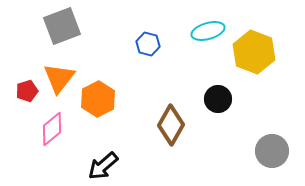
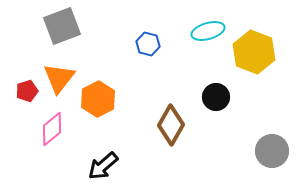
black circle: moved 2 px left, 2 px up
